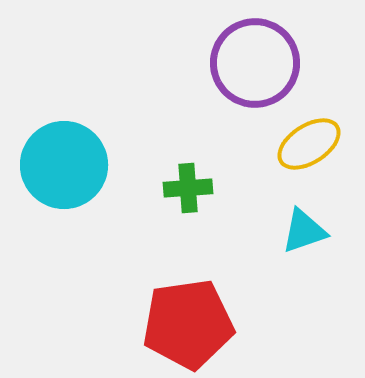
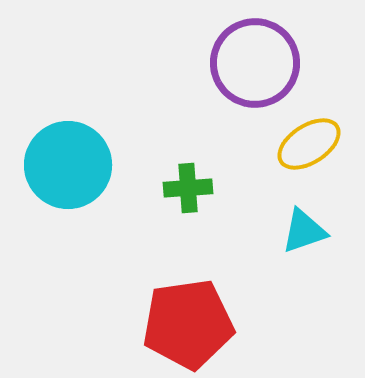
cyan circle: moved 4 px right
